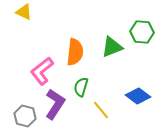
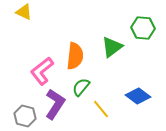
green hexagon: moved 1 px right, 4 px up
green triangle: rotated 15 degrees counterclockwise
orange semicircle: moved 4 px down
green semicircle: rotated 24 degrees clockwise
yellow line: moved 1 px up
